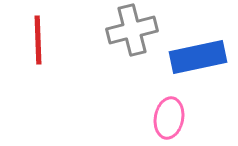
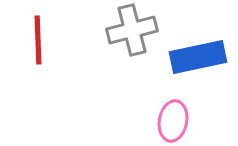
pink ellipse: moved 4 px right, 3 px down
